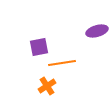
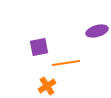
orange line: moved 4 px right
